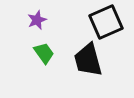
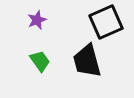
green trapezoid: moved 4 px left, 8 px down
black trapezoid: moved 1 px left, 1 px down
